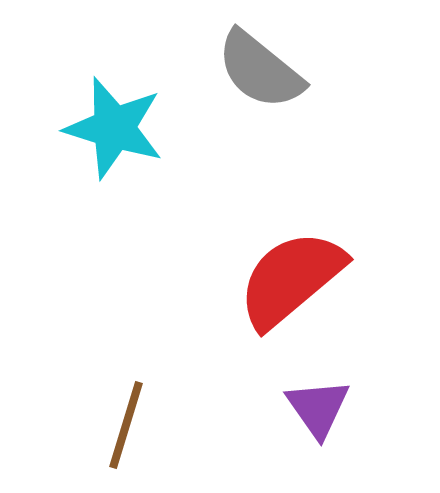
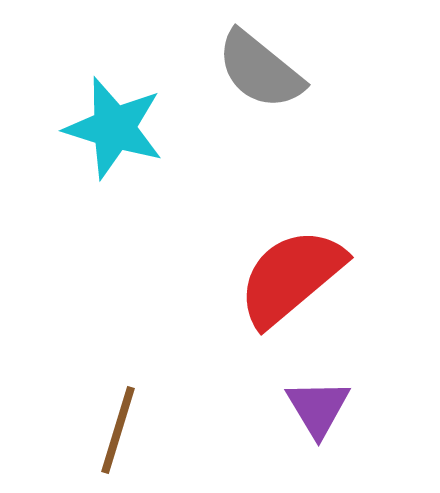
red semicircle: moved 2 px up
purple triangle: rotated 4 degrees clockwise
brown line: moved 8 px left, 5 px down
